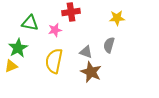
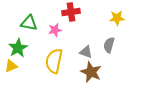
green triangle: moved 1 px left
